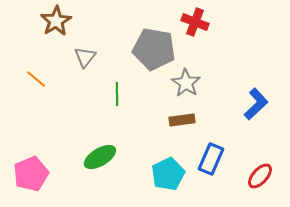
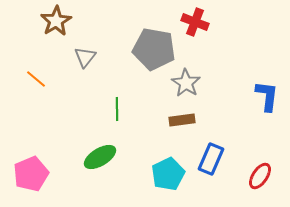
green line: moved 15 px down
blue L-shape: moved 11 px right, 8 px up; rotated 40 degrees counterclockwise
red ellipse: rotated 8 degrees counterclockwise
